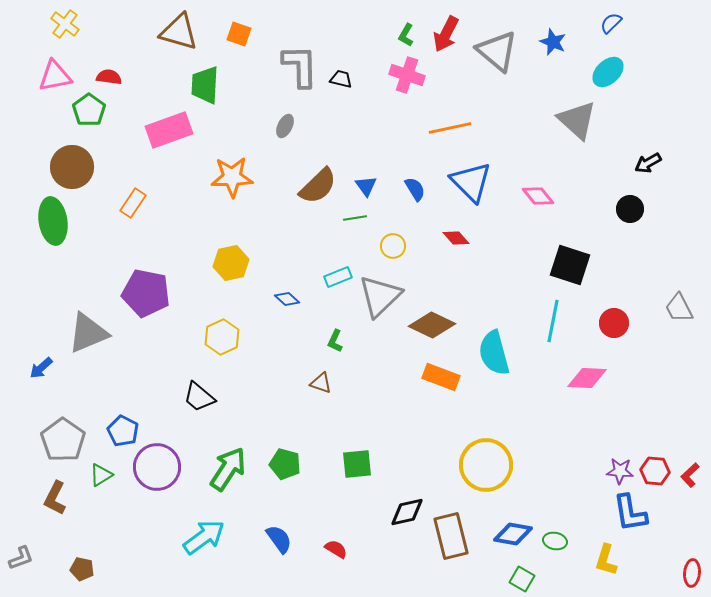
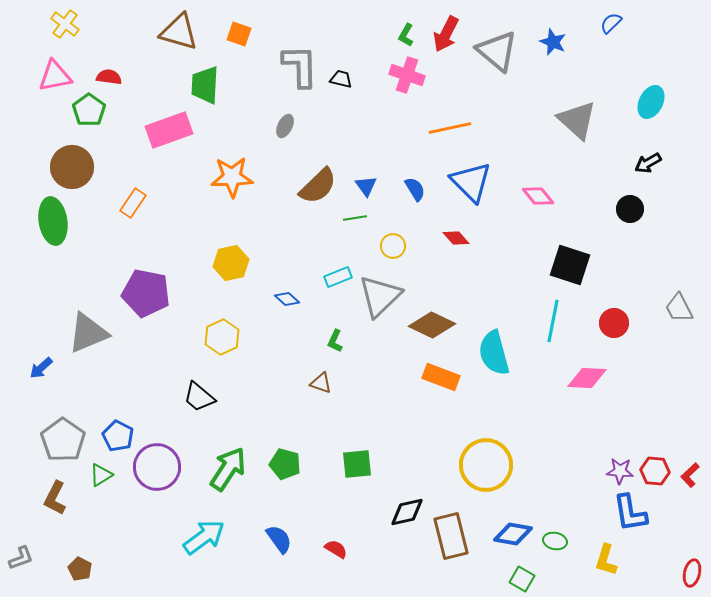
cyan ellipse at (608, 72): moved 43 px right, 30 px down; rotated 20 degrees counterclockwise
blue pentagon at (123, 431): moved 5 px left, 5 px down
brown pentagon at (82, 569): moved 2 px left; rotated 15 degrees clockwise
red ellipse at (692, 573): rotated 8 degrees clockwise
